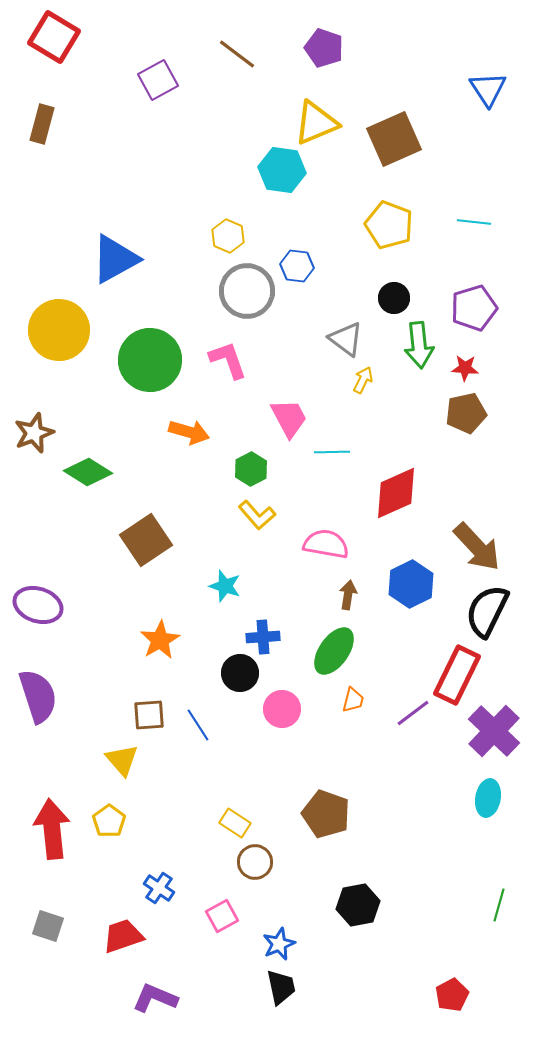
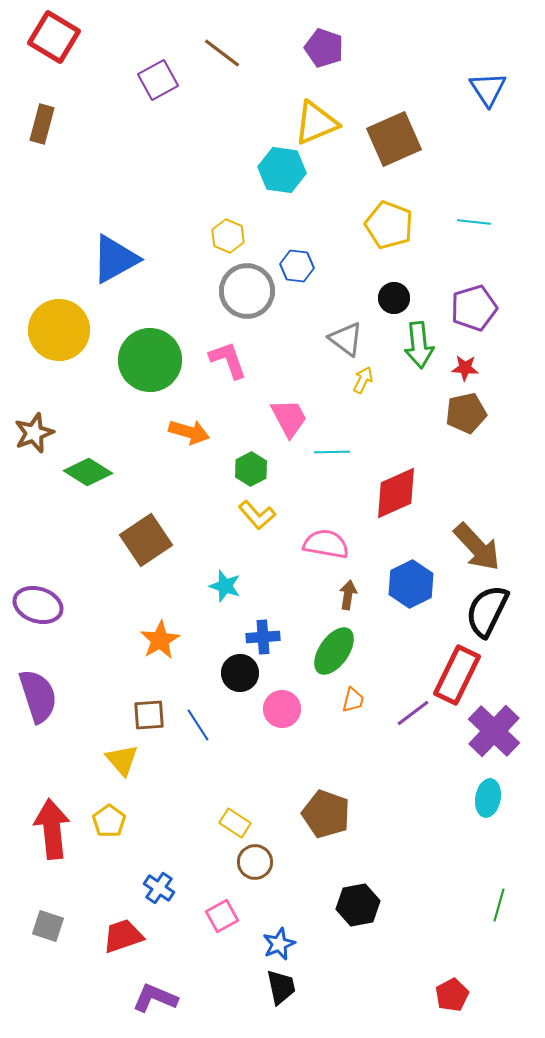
brown line at (237, 54): moved 15 px left, 1 px up
